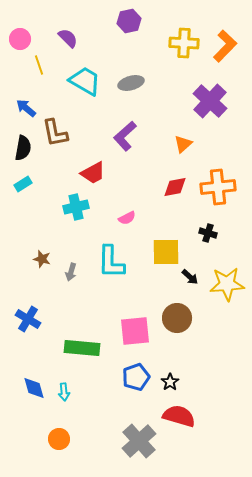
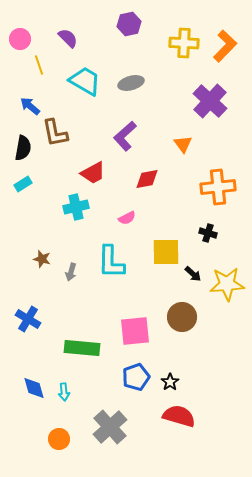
purple hexagon: moved 3 px down
blue arrow: moved 4 px right, 2 px up
orange triangle: rotated 24 degrees counterclockwise
red diamond: moved 28 px left, 8 px up
black arrow: moved 3 px right, 3 px up
brown circle: moved 5 px right, 1 px up
gray cross: moved 29 px left, 14 px up
